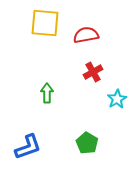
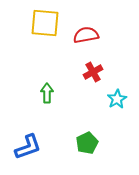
green pentagon: rotated 15 degrees clockwise
